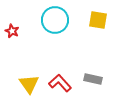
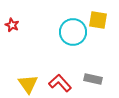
cyan circle: moved 18 px right, 12 px down
red star: moved 6 px up
yellow triangle: moved 1 px left
